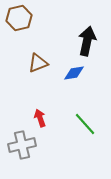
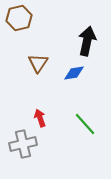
brown triangle: rotated 35 degrees counterclockwise
gray cross: moved 1 px right, 1 px up
